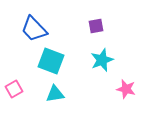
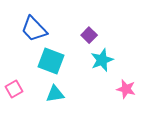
purple square: moved 7 px left, 9 px down; rotated 35 degrees counterclockwise
